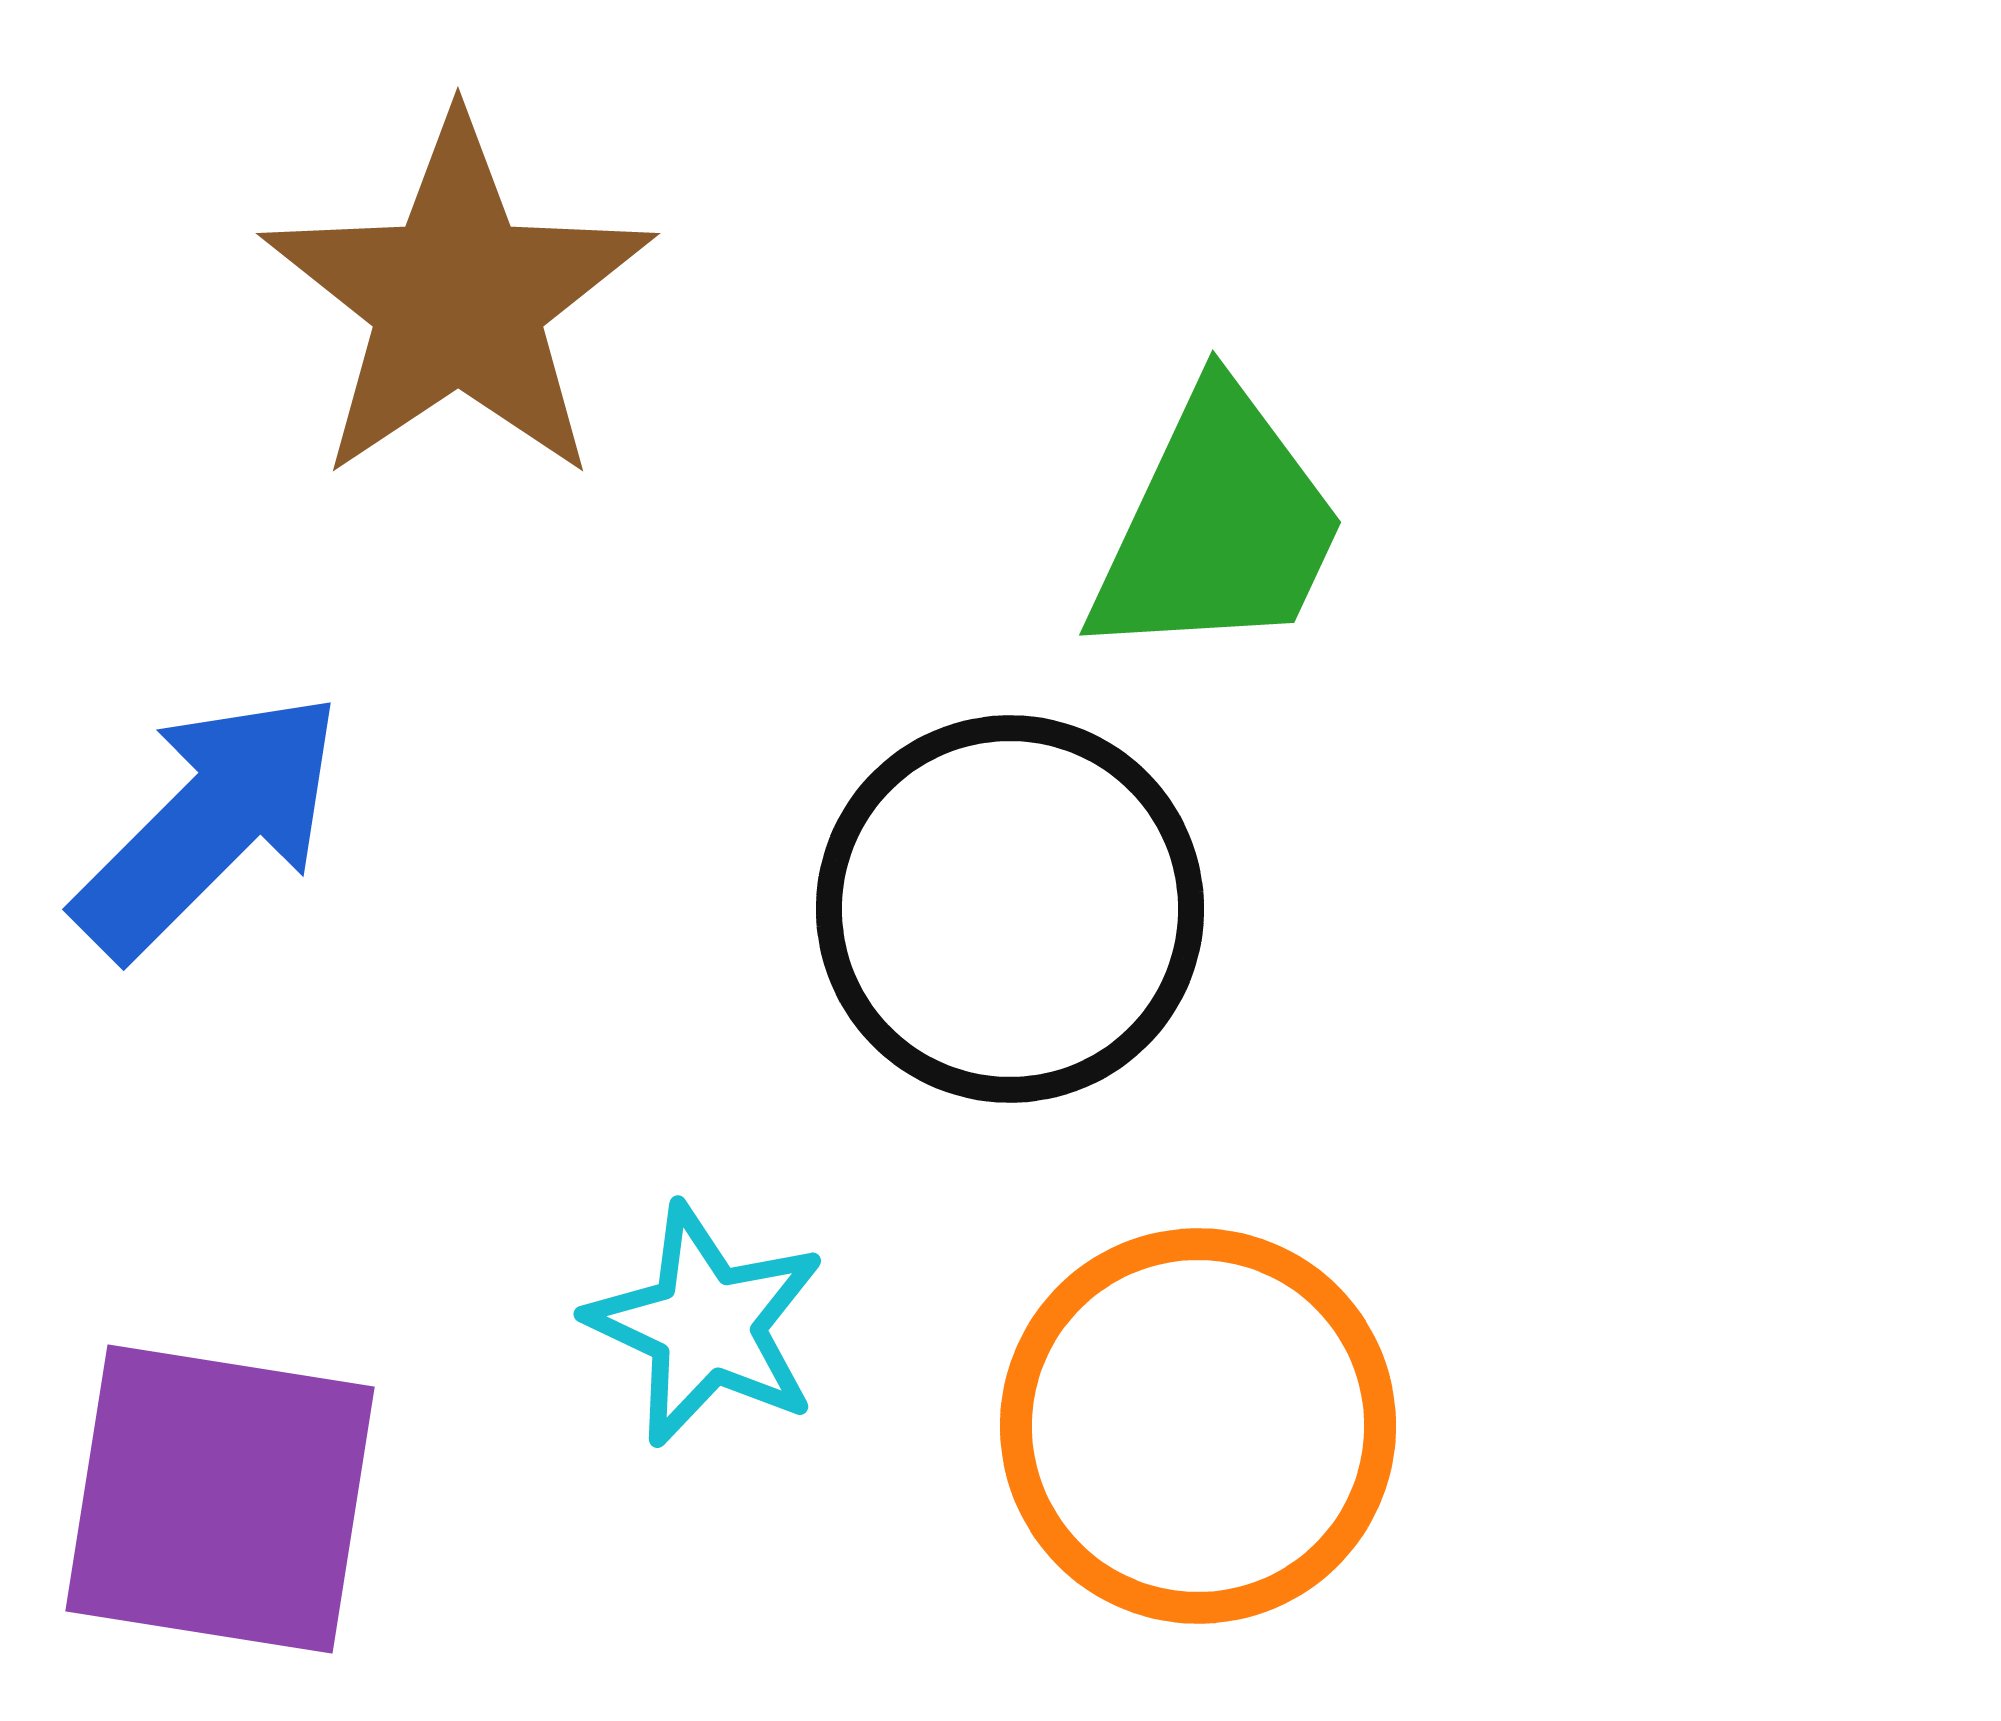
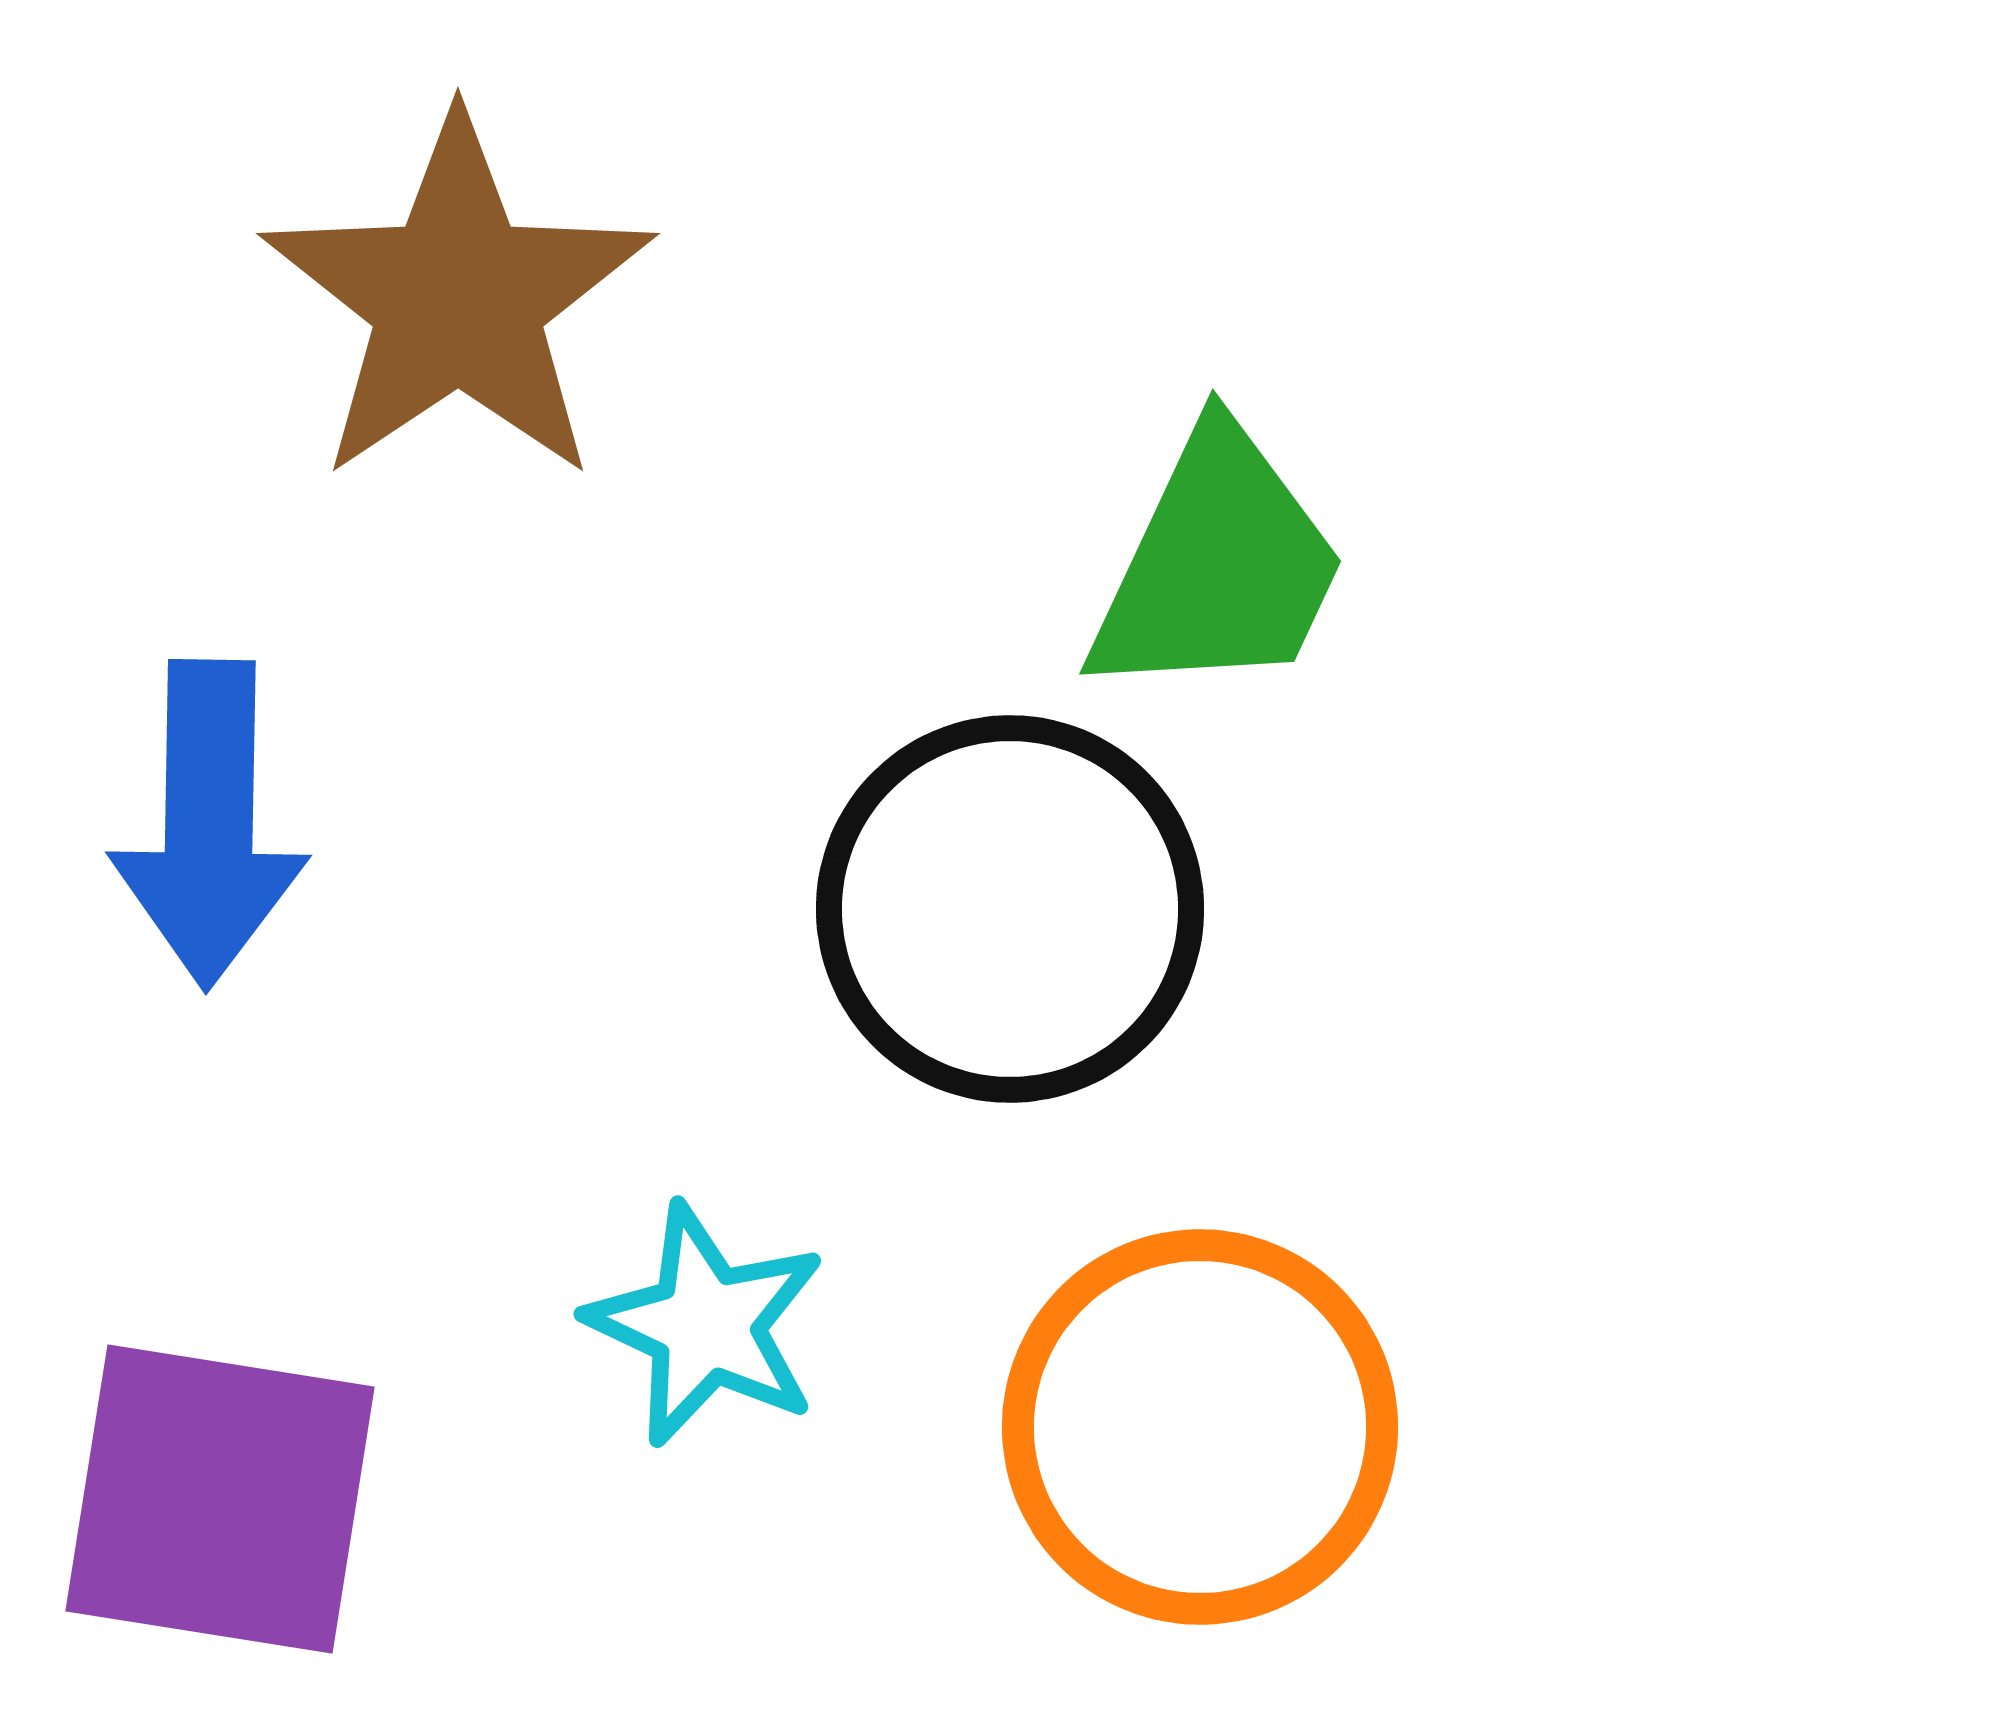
green trapezoid: moved 39 px down
blue arrow: rotated 136 degrees clockwise
orange circle: moved 2 px right, 1 px down
